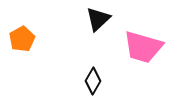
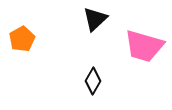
black triangle: moved 3 px left
pink trapezoid: moved 1 px right, 1 px up
